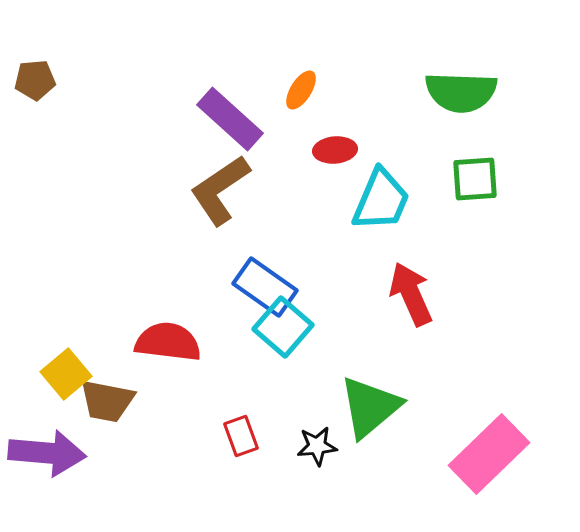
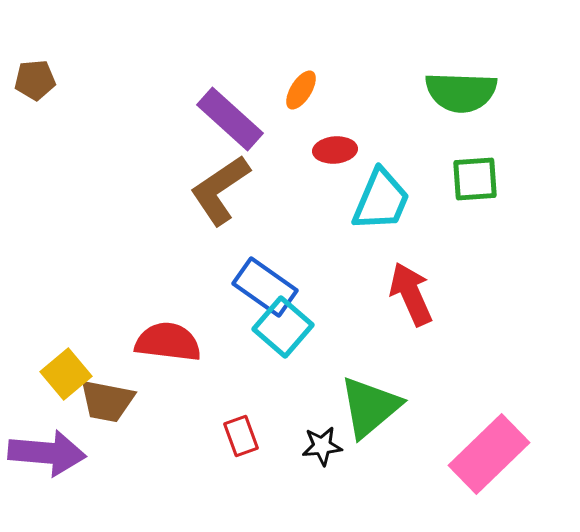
black star: moved 5 px right
